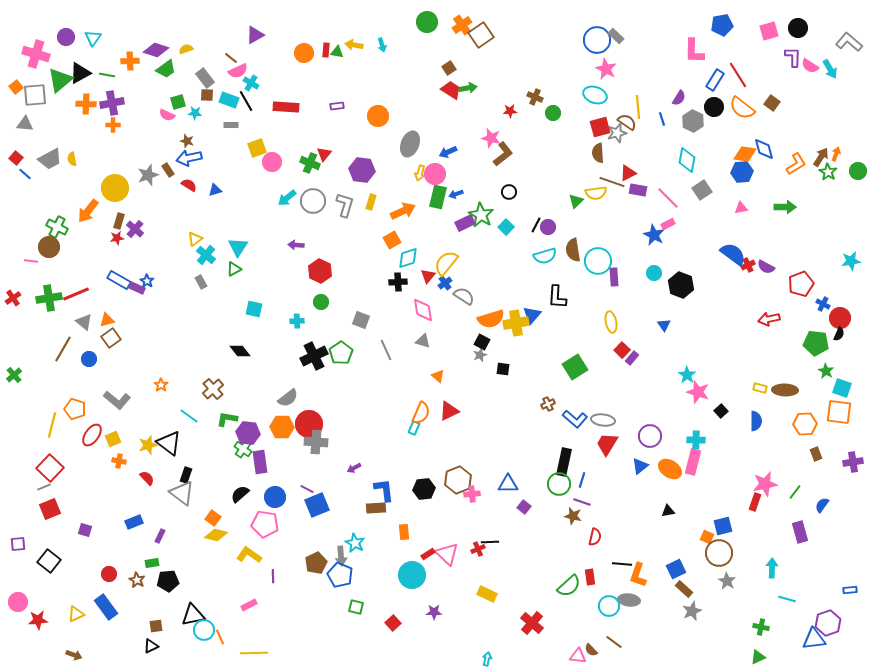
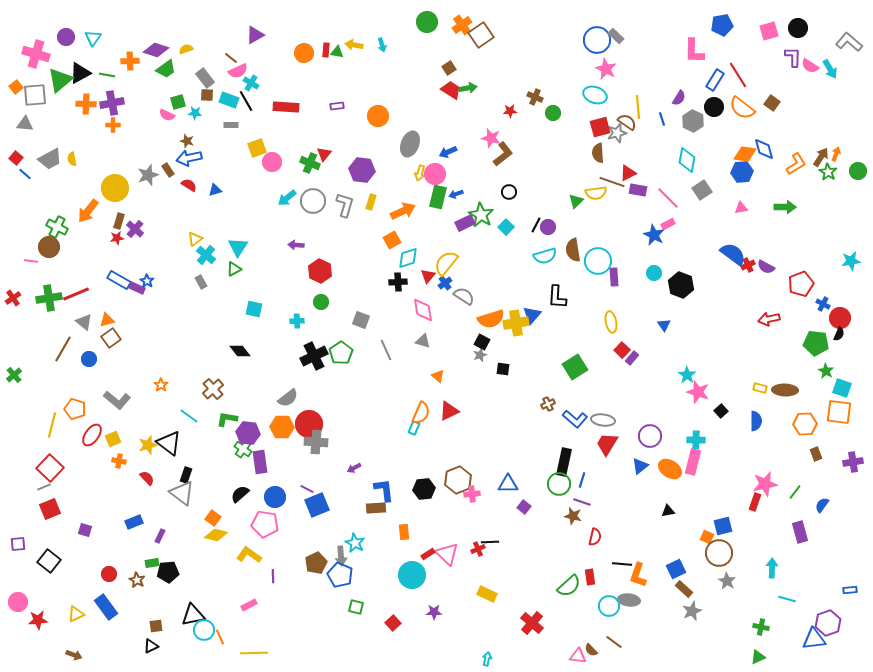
black pentagon at (168, 581): moved 9 px up
